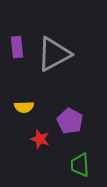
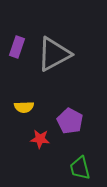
purple rectangle: rotated 25 degrees clockwise
red star: rotated 12 degrees counterclockwise
green trapezoid: moved 3 px down; rotated 10 degrees counterclockwise
